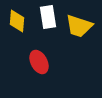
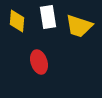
red ellipse: rotated 10 degrees clockwise
